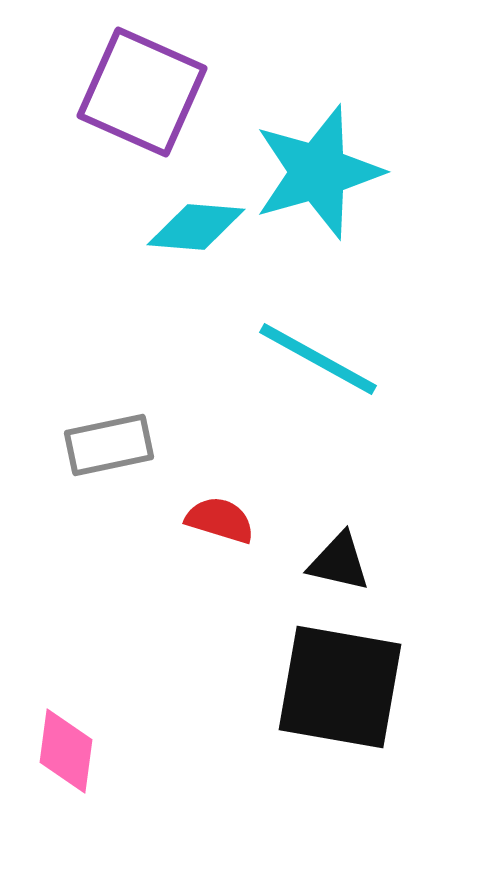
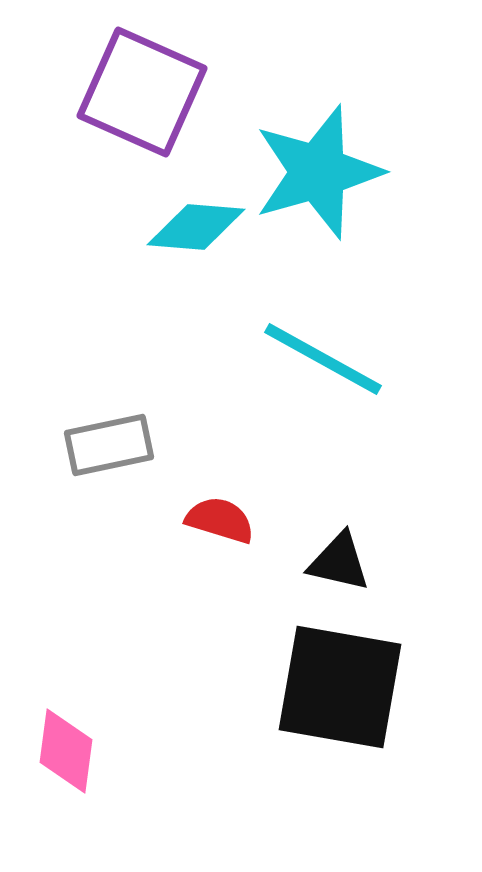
cyan line: moved 5 px right
